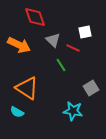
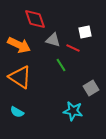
red diamond: moved 2 px down
gray triangle: rotated 28 degrees counterclockwise
orange triangle: moved 7 px left, 11 px up
